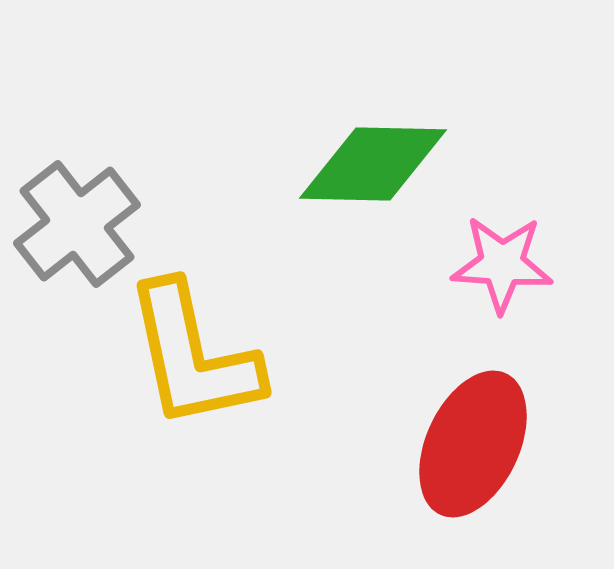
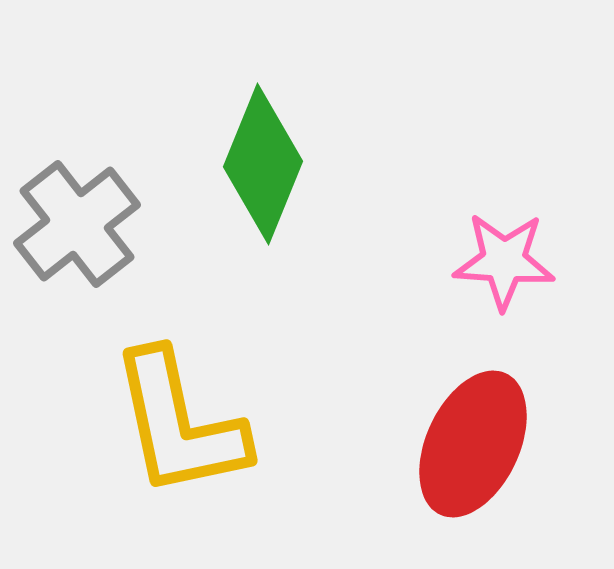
green diamond: moved 110 px left; rotated 69 degrees counterclockwise
pink star: moved 2 px right, 3 px up
yellow L-shape: moved 14 px left, 68 px down
